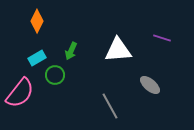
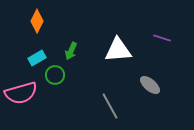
pink semicircle: moved 1 px right; rotated 36 degrees clockwise
